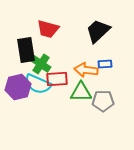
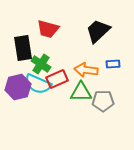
black rectangle: moved 3 px left, 2 px up
blue rectangle: moved 8 px right
red rectangle: rotated 20 degrees counterclockwise
